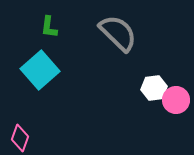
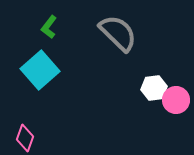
green L-shape: rotated 30 degrees clockwise
pink diamond: moved 5 px right
